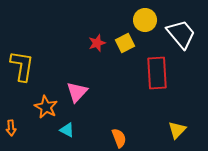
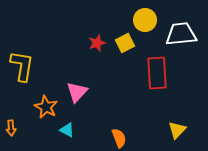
white trapezoid: rotated 56 degrees counterclockwise
